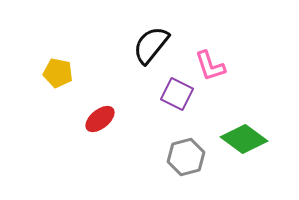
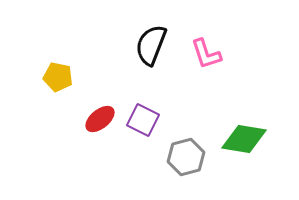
black semicircle: rotated 18 degrees counterclockwise
pink L-shape: moved 4 px left, 12 px up
yellow pentagon: moved 4 px down
purple square: moved 34 px left, 26 px down
green diamond: rotated 27 degrees counterclockwise
